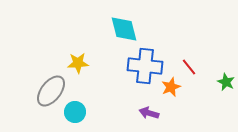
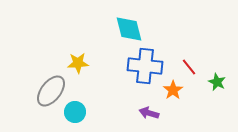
cyan diamond: moved 5 px right
green star: moved 9 px left
orange star: moved 2 px right, 3 px down; rotated 12 degrees counterclockwise
